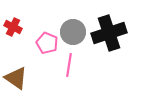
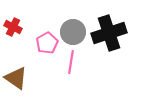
pink pentagon: rotated 20 degrees clockwise
pink line: moved 2 px right, 3 px up
